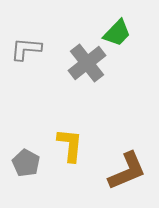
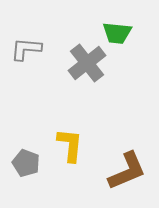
green trapezoid: rotated 52 degrees clockwise
gray pentagon: rotated 8 degrees counterclockwise
